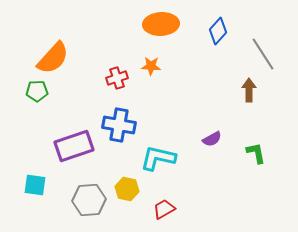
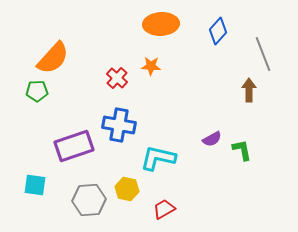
gray line: rotated 12 degrees clockwise
red cross: rotated 30 degrees counterclockwise
green L-shape: moved 14 px left, 3 px up
